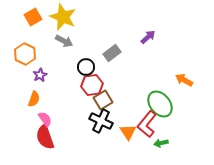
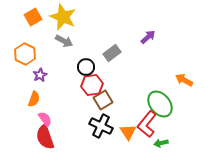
black cross: moved 5 px down
